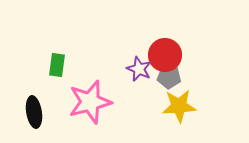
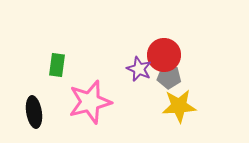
red circle: moved 1 px left
